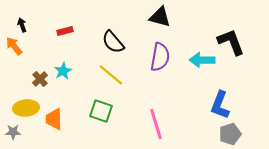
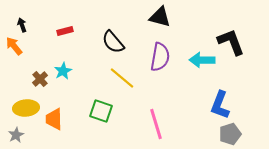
yellow line: moved 11 px right, 3 px down
gray star: moved 3 px right, 3 px down; rotated 28 degrees counterclockwise
